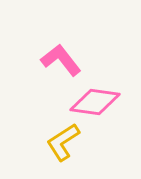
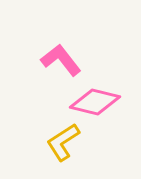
pink diamond: rotated 6 degrees clockwise
